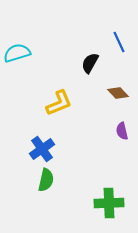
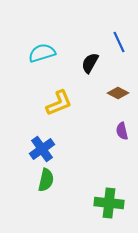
cyan semicircle: moved 25 px right
brown diamond: rotated 20 degrees counterclockwise
green cross: rotated 8 degrees clockwise
